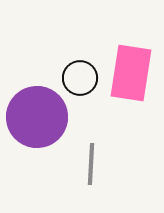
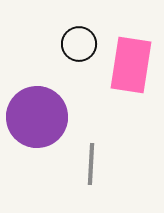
pink rectangle: moved 8 px up
black circle: moved 1 px left, 34 px up
